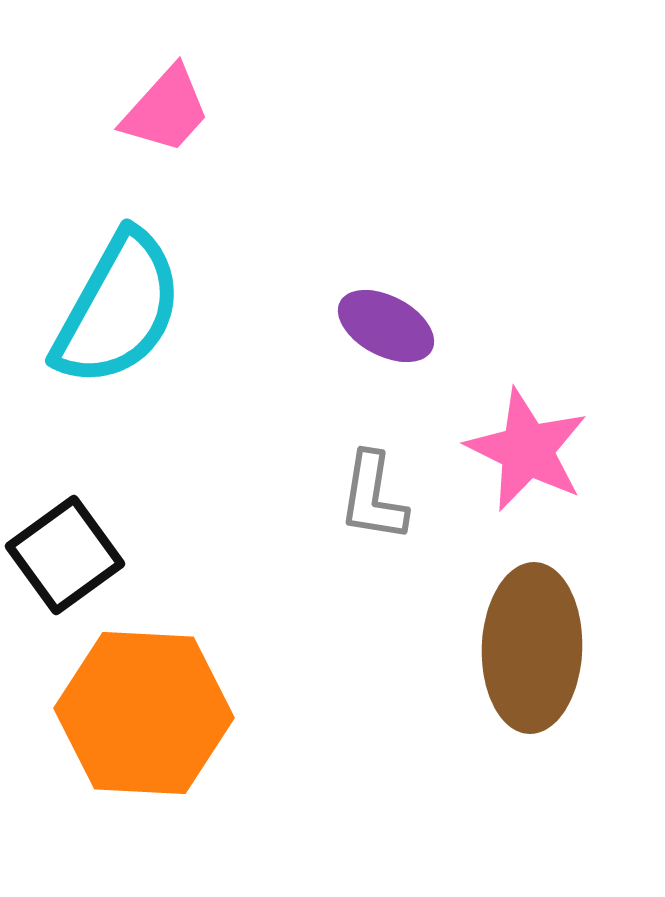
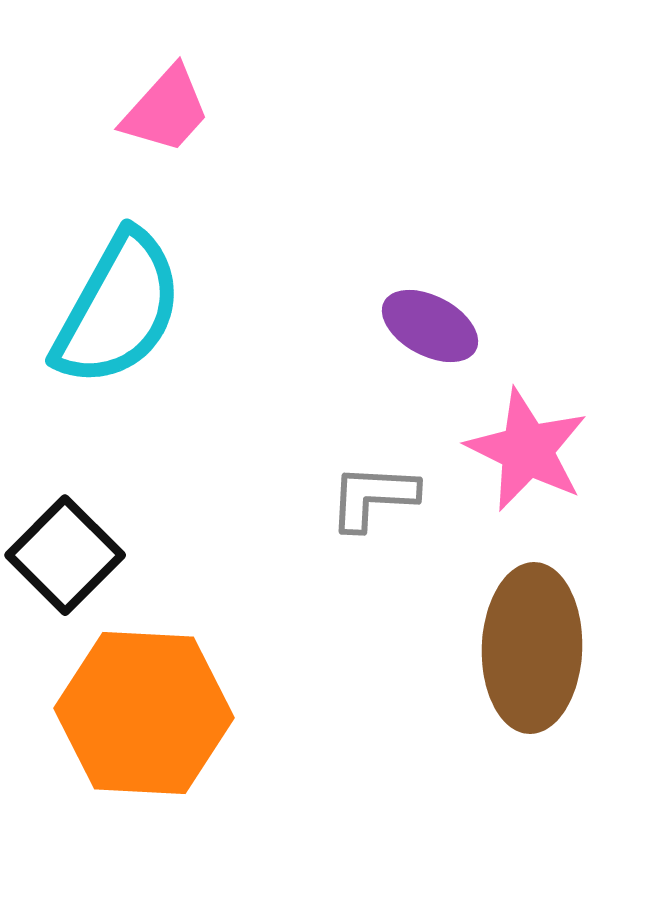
purple ellipse: moved 44 px right
gray L-shape: rotated 84 degrees clockwise
black square: rotated 9 degrees counterclockwise
